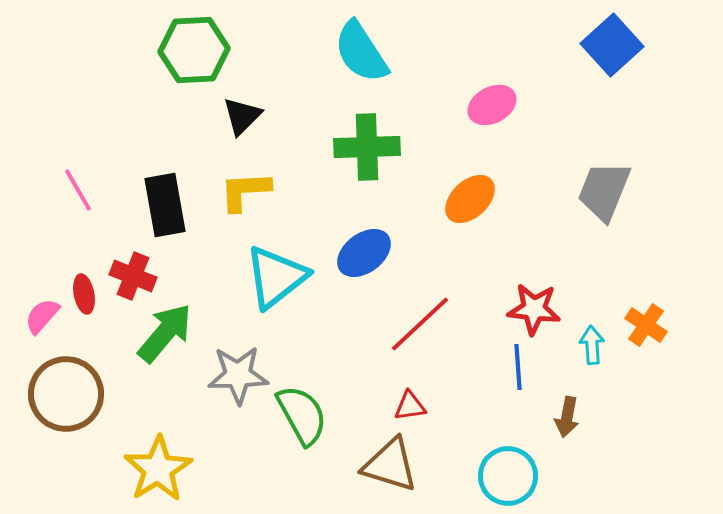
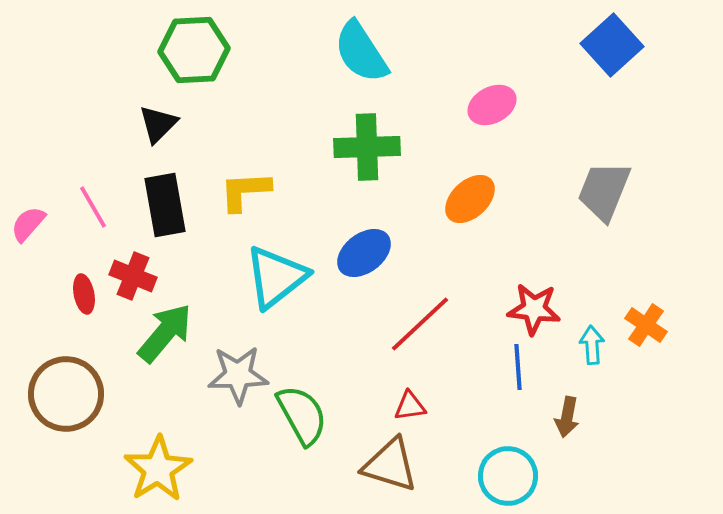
black triangle: moved 84 px left, 8 px down
pink line: moved 15 px right, 17 px down
pink semicircle: moved 14 px left, 92 px up
